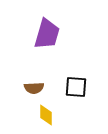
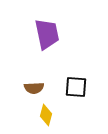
purple trapezoid: rotated 28 degrees counterclockwise
yellow diamond: rotated 15 degrees clockwise
